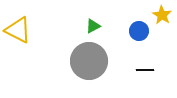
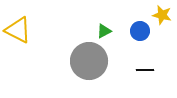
yellow star: rotated 18 degrees counterclockwise
green triangle: moved 11 px right, 5 px down
blue circle: moved 1 px right
